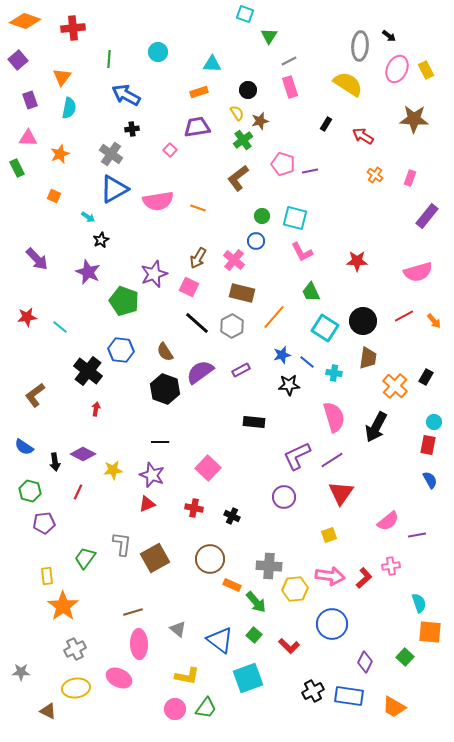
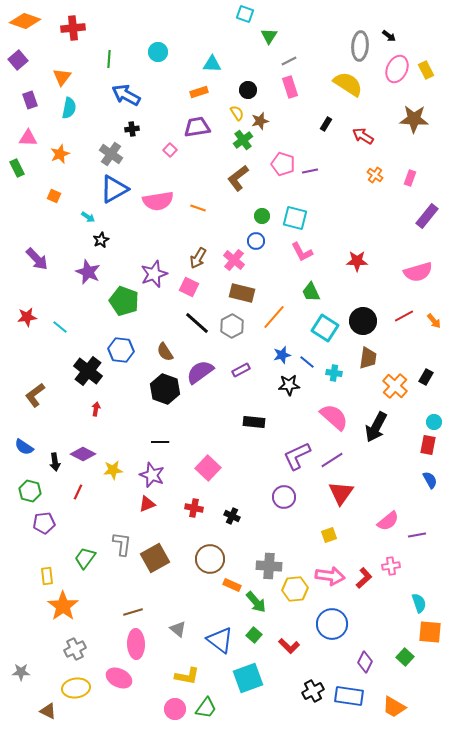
pink semicircle at (334, 417): rotated 32 degrees counterclockwise
pink ellipse at (139, 644): moved 3 px left
